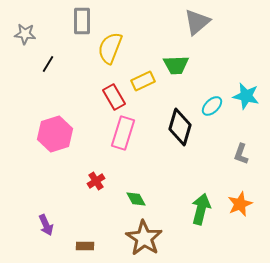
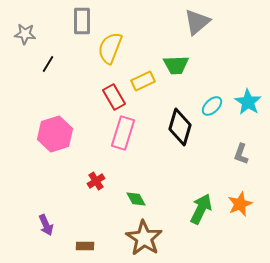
cyan star: moved 2 px right, 6 px down; rotated 20 degrees clockwise
green arrow: rotated 12 degrees clockwise
